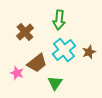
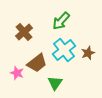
green arrow: moved 2 px right, 1 px down; rotated 36 degrees clockwise
brown cross: moved 1 px left
brown star: moved 1 px left, 1 px down
